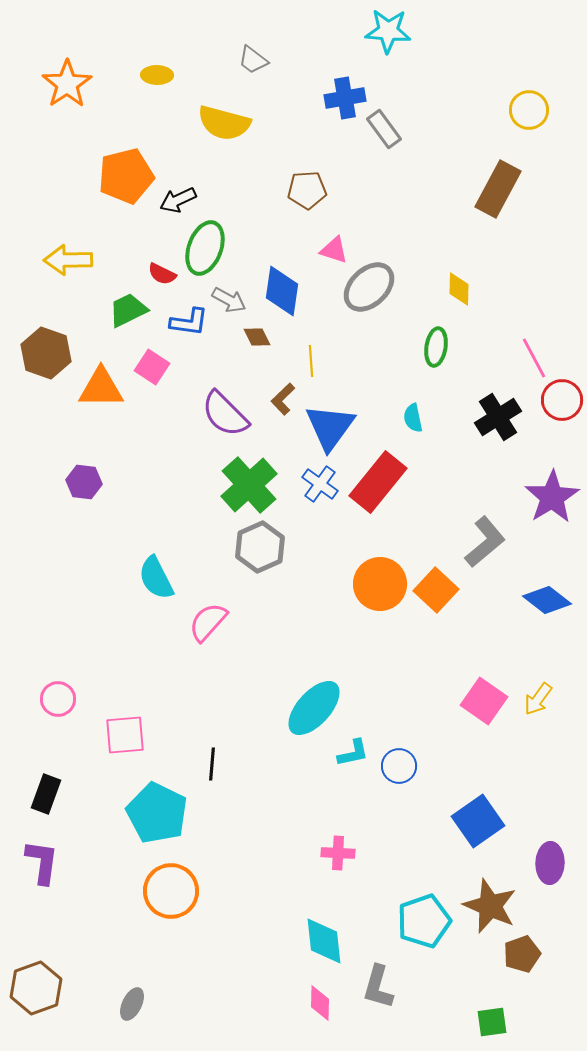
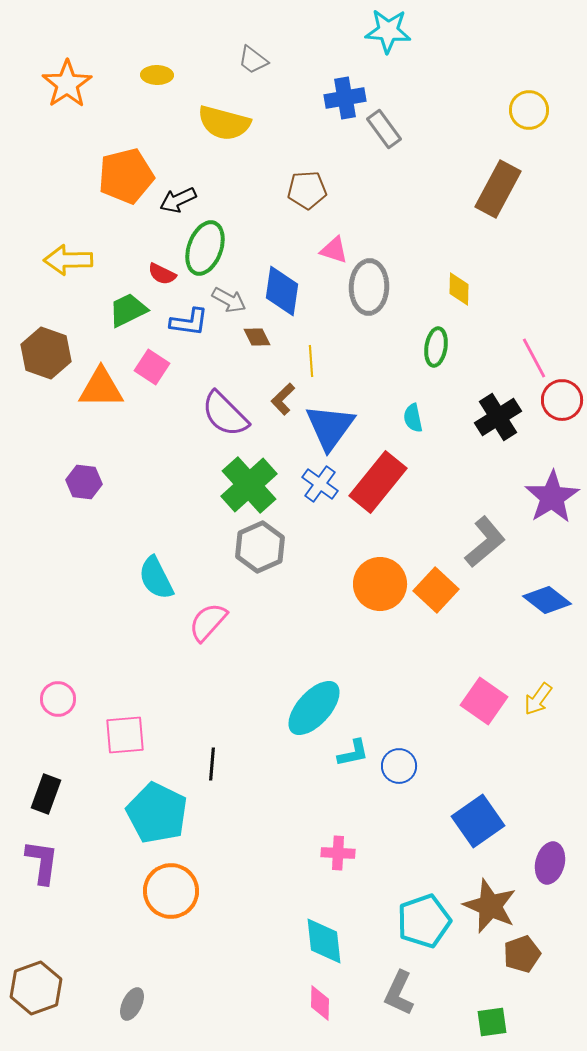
gray ellipse at (369, 287): rotated 44 degrees counterclockwise
purple ellipse at (550, 863): rotated 12 degrees clockwise
gray L-shape at (378, 987): moved 21 px right, 6 px down; rotated 9 degrees clockwise
